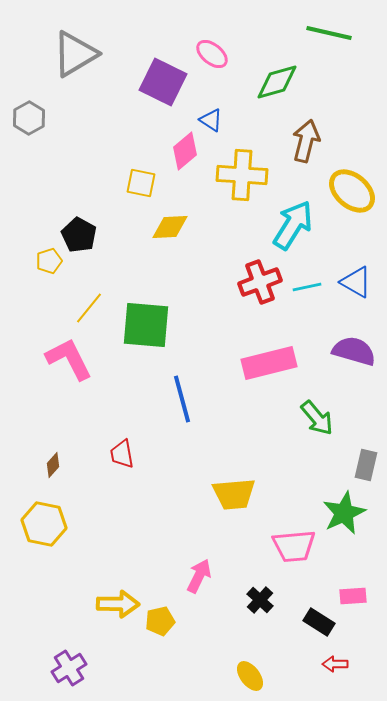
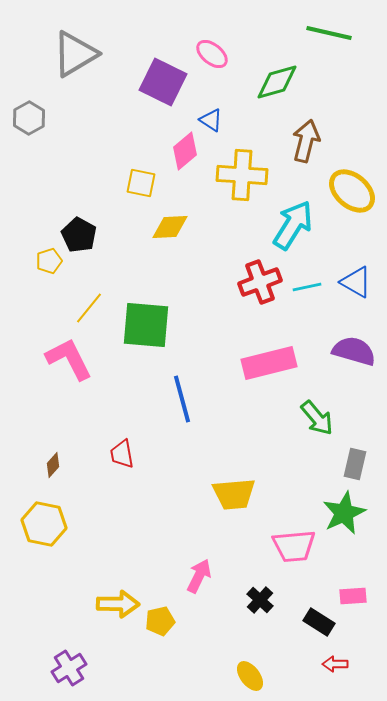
gray rectangle at (366, 465): moved 11 px left, 1 px up
